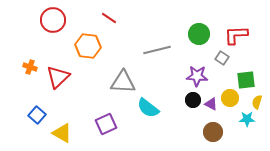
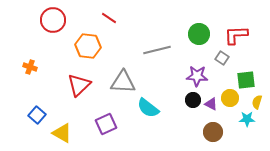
red triangle: moved 21 px right, 8 px down
